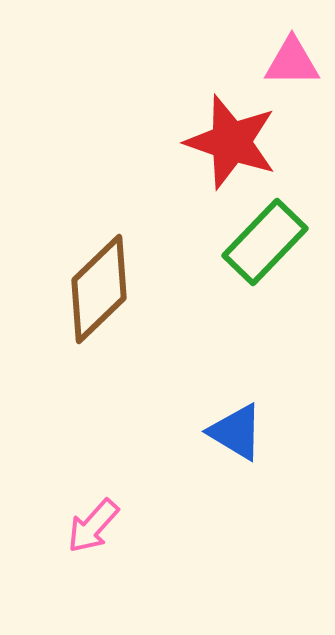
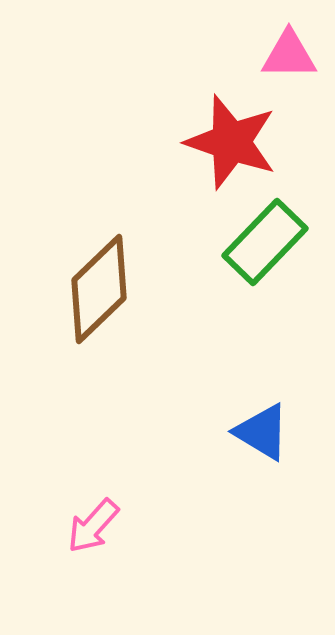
pink triangle: moved 3 px left, 7 px up
blue triangle: moved 26 px right
